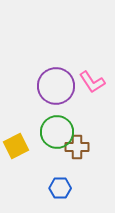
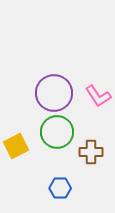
pink L-shape: moved 6 px right, 14 px down
purple circle: moved 2 px left, 7 px down
brown cross: moved 14 px right, 5 px down
